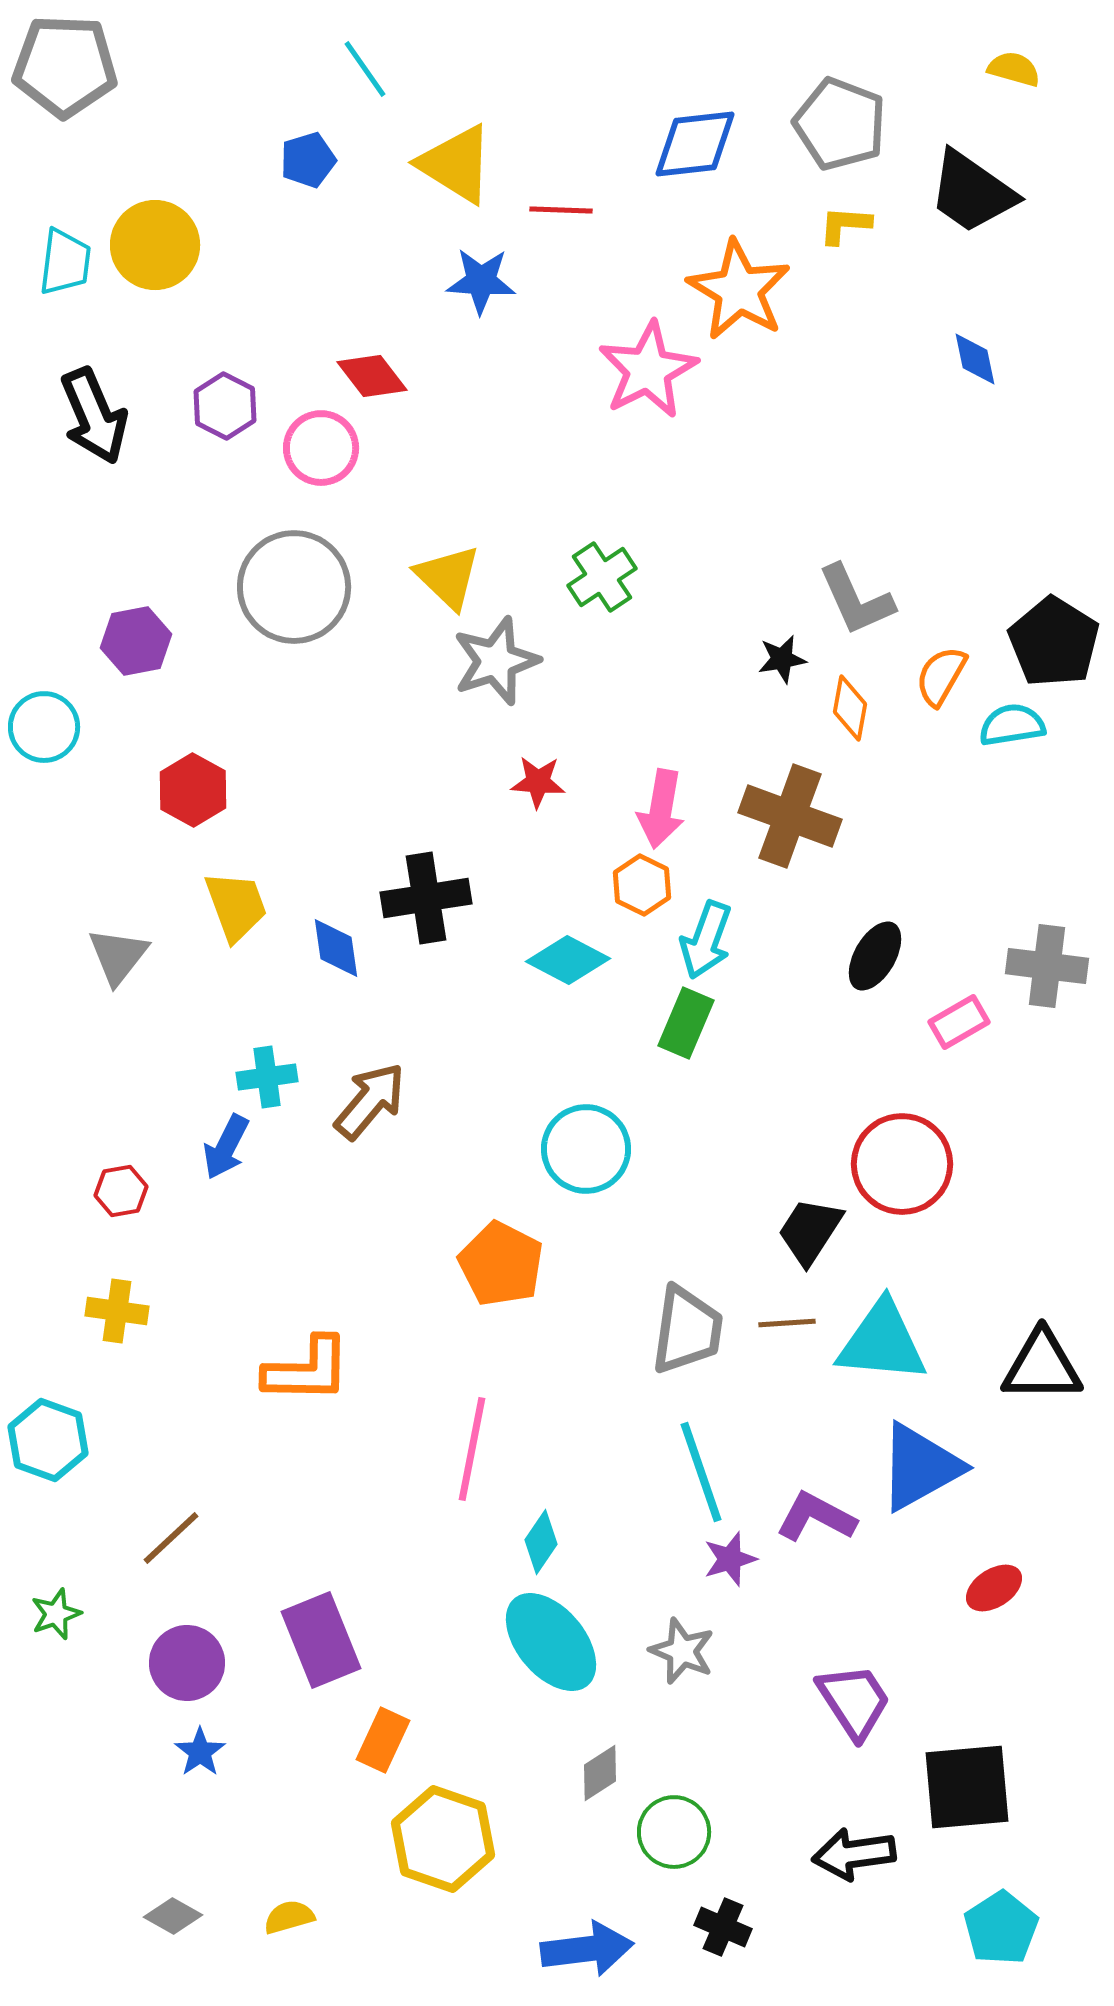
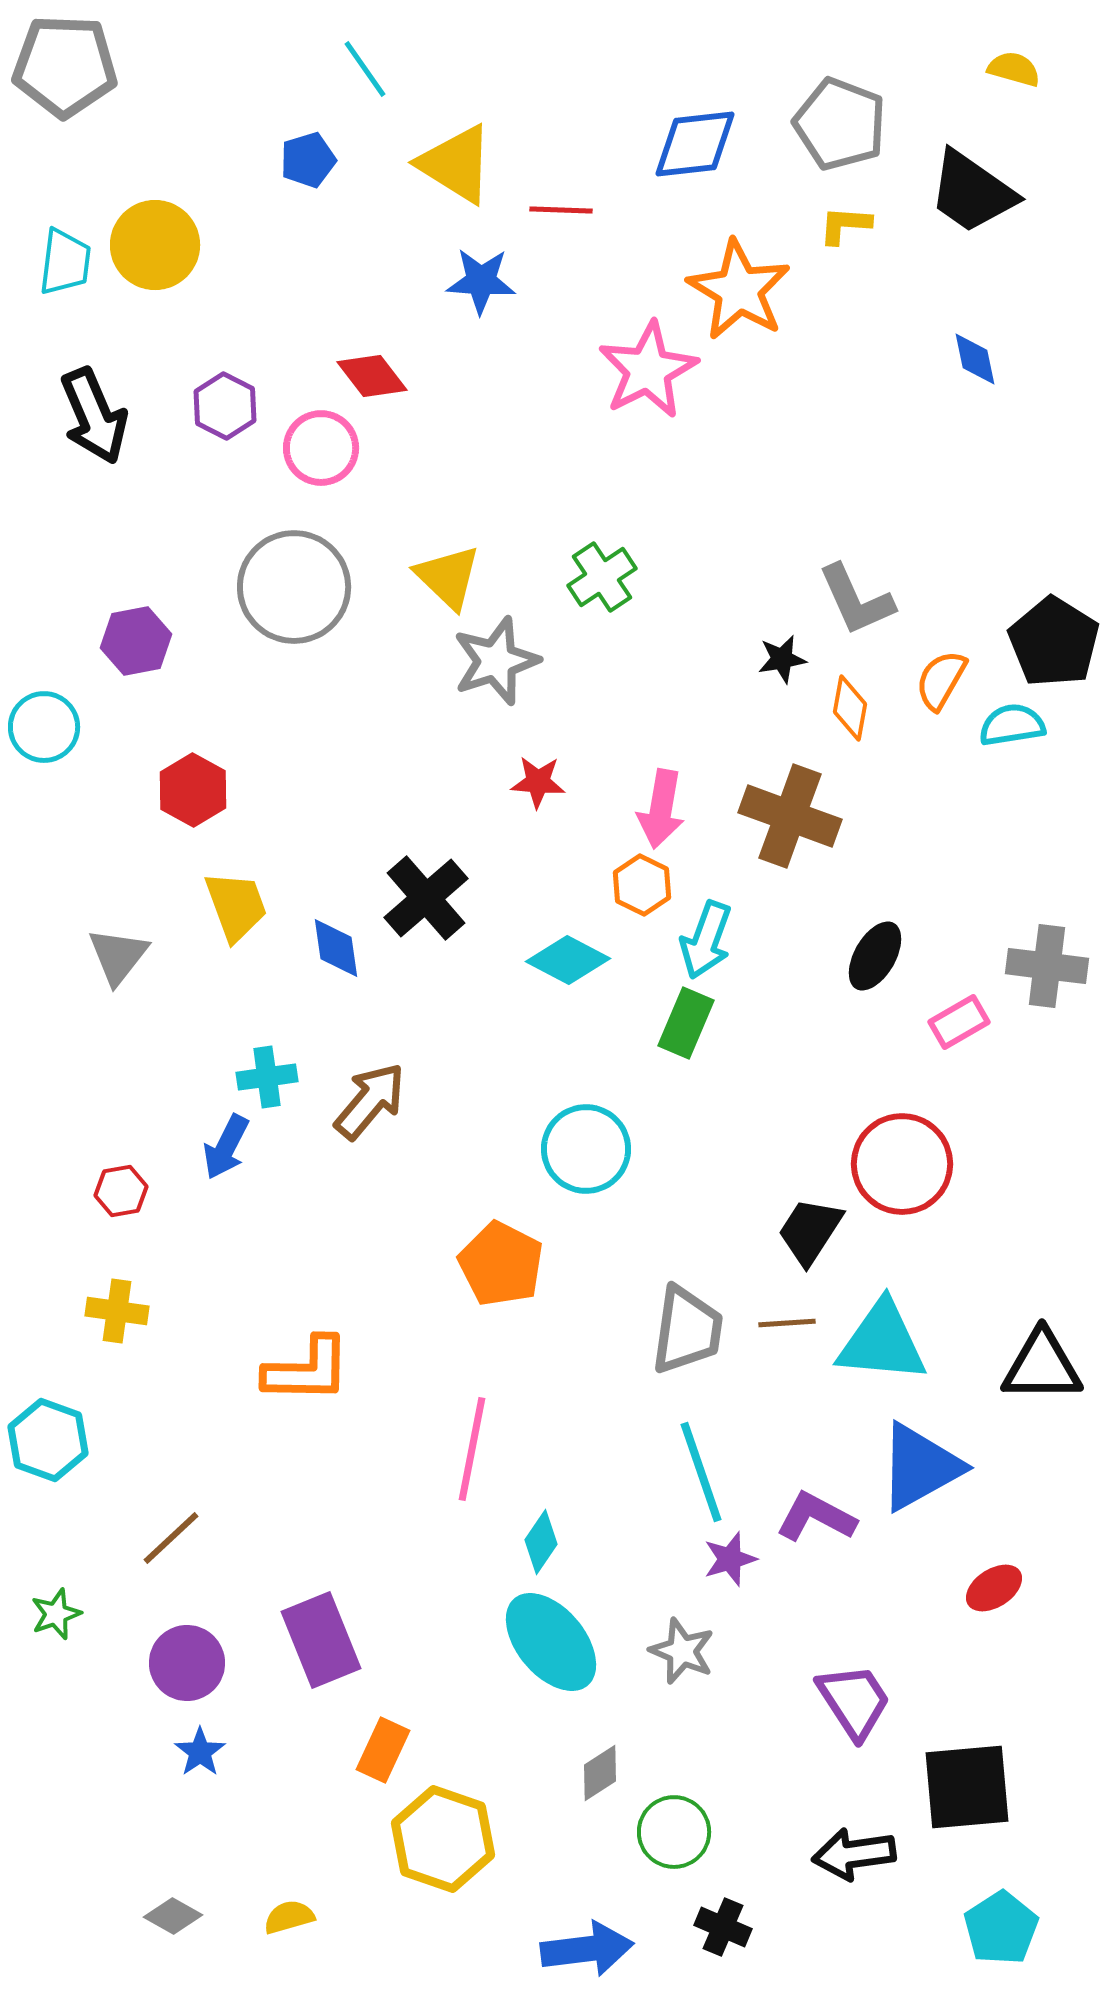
orange semicircle at (941, 676): moved 4 px down
black cross at (426, 898): rotated 32 degrees counterclockwise
orange rectangle at (383, 1740): moved 10 px down
